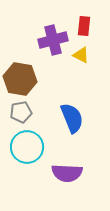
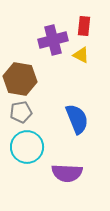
blue semicircle: moved 5 px right, 1 px down
